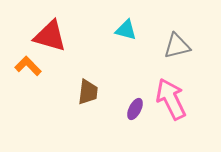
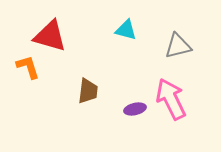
gray triangle: moved 1 px right
orange L-shape: moved 1 px down; rotated 28 degrees clockwise
brown trapezoid: moved 1 px up
purple ellipse: rotated 50 degrees clockwise
